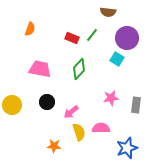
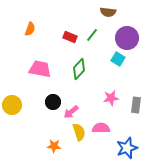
red rectangle: moved 2 px left, 1 px up
cyan square: moved 1 px right
black circle: moved 6 px right
